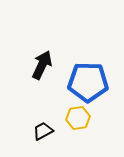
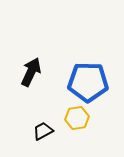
black arrow: moved 11 px left, 7 px down
yellow hexagon: moved 1 px left
